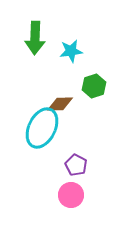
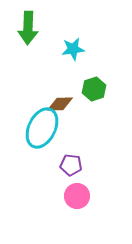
green arrow: moved 7 px left, 10 px up
cyan star: moved 2 px right, 2 px up
green hexagon: moved 3 px down
purple pentagon: moved 5 px left; rotated 20 degrees counterclockwise
pink circle: moved 6 px right, 1 px down
